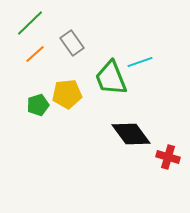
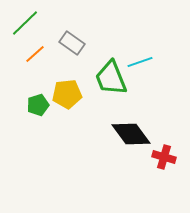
green line: moved 5 px left
gray rectangle: rotated 20 degrees counterclockwise
red cross: moved 4 px left
